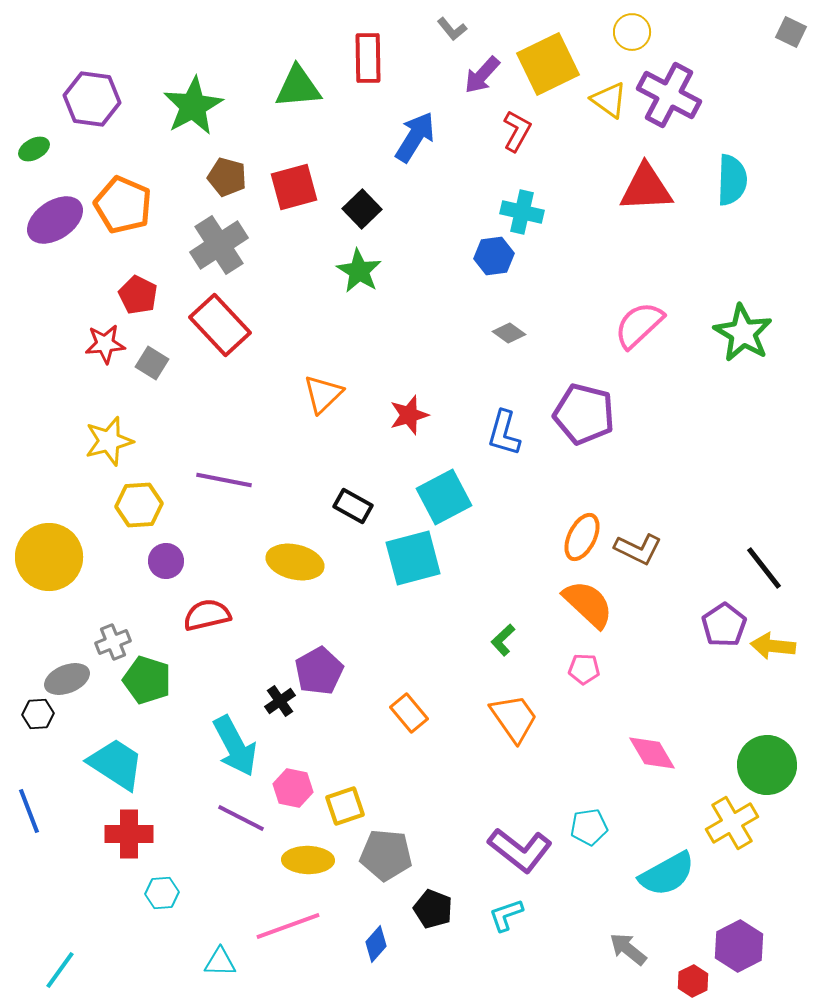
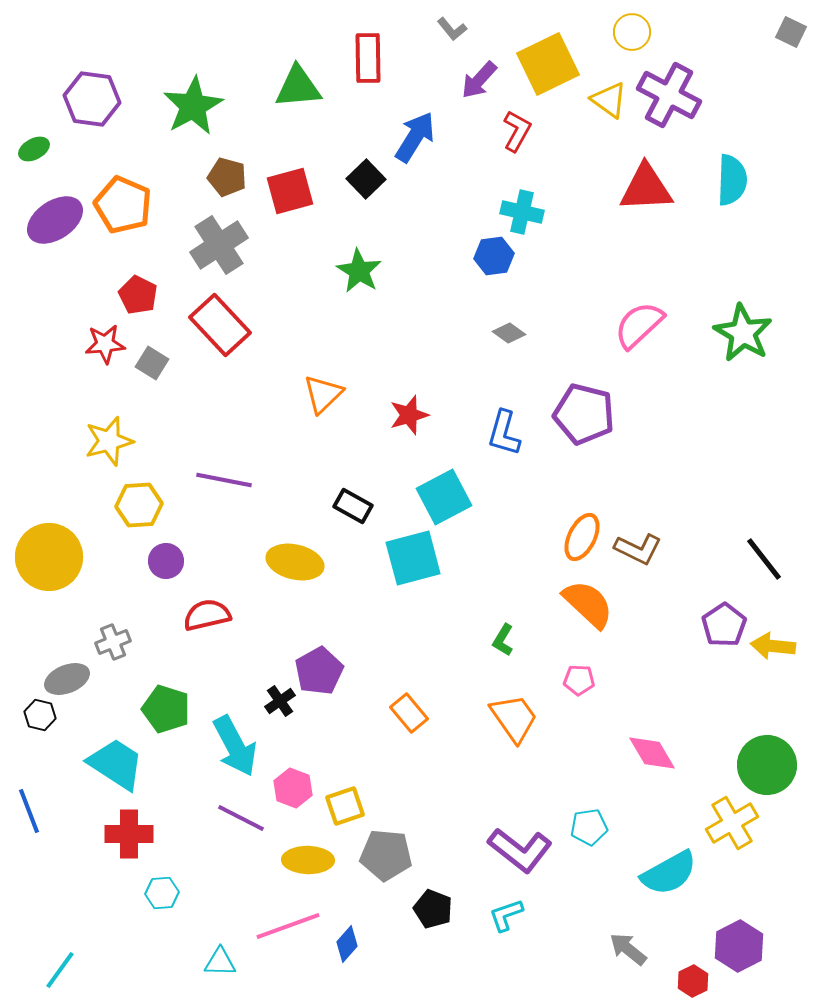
purple arrow at (482, 75): moved 3 px left, 5 px down
red square at (294, 187): moved 4 px left, 4 px down
black square at (362, 209): moved 4 px right, 30 px up
black line at (764, 568): moved 9 px up
green L-shape at (503, 640): rotated 16 degrees counterclockwise
pink pentagon at (584, 669): moved 5 px left, 11 px down
green pentagon at (147, 680): moved 19 px right, 29 px down
black hexagon at (38, 714): moved 2 px right, 1 px down; rotated 16 degrees clockwise
pink hexagon at (293, 788): rotated 9 degrees clockwise
cyan semicircle at (667, 874): moved 2 px right, 1 px up
blue diamond at (376, 944): moved 29 px left
